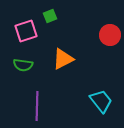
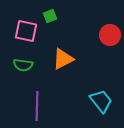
pink square: rotated 30 degrees clockwise
